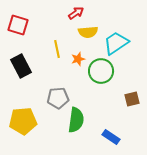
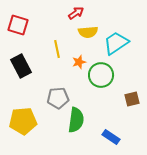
orange star: moved 1 px right, 3 px down
green circle: moved 4 px down
